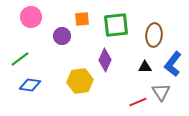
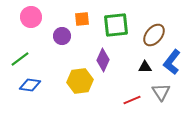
brown ellipse: rotated 35 degrees clockwise
purple diamond: moved 2 px left
blue L-shape: moved 1 px left, 2 px up
red line: moved 6 px left, 2 px up
